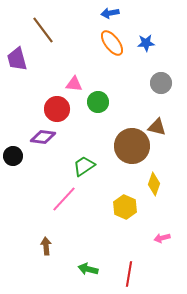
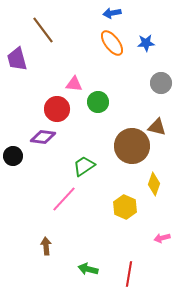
blue arrow: moved 2 px right
